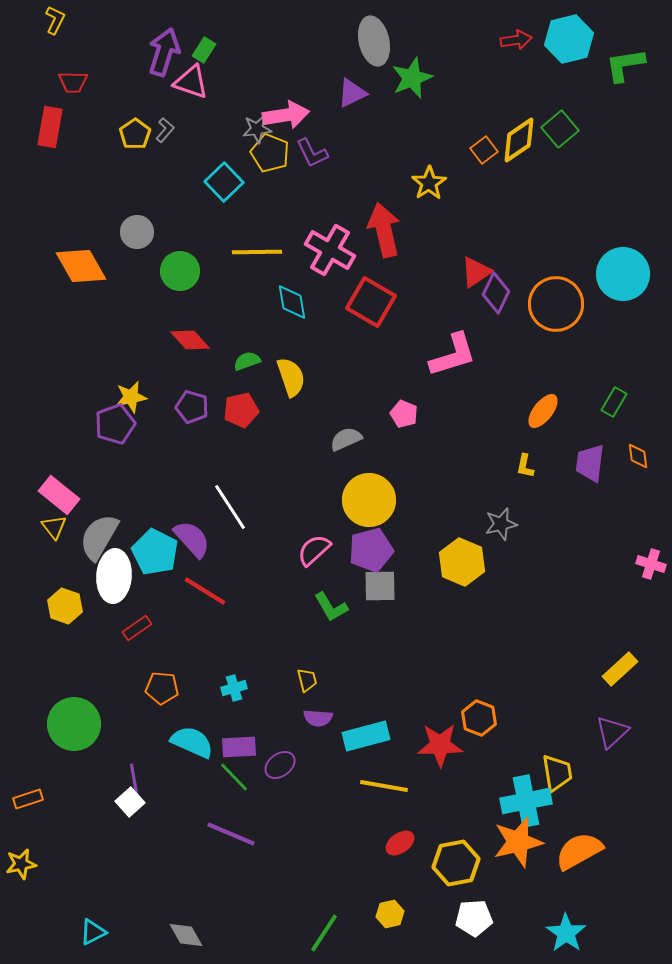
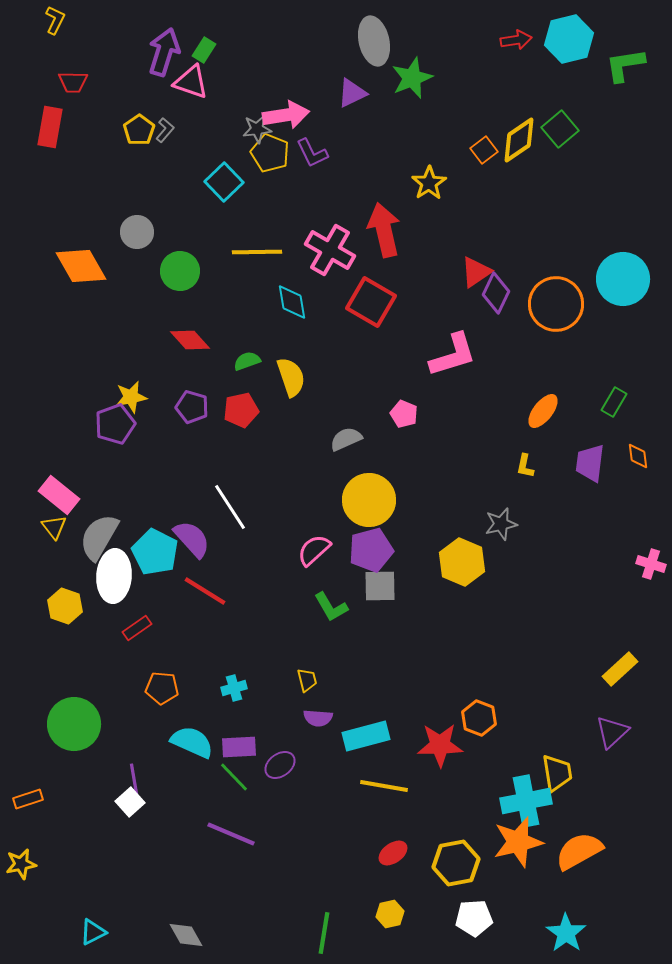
yellow pentagon at (135, 134): moved 4 px right, 4 px up
cyan circle at (623, 274): moved 5 px down
red ellipse at (400, 843): moved 7 px left, 10 px down
green line at (324, 933): rotated 24 degrees counterclockwise
